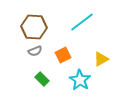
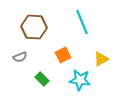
cyan line: rotated 75 degrees counterclockwise
gray semicircle: moved 15 px left, 6 px down
cyan star: rotated 25 degrees counterclockwise
